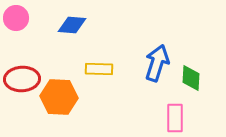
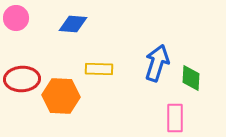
blue diamond: moved 1 px right, 1 px up
orange hexagon: moved 2 px right, 1 px up
